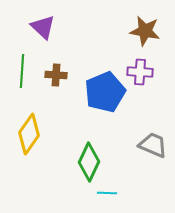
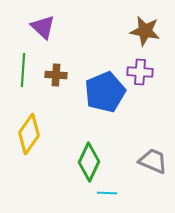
green line: moved 1 px right, 1 px up
gray trapezoid: moved 16 px down
